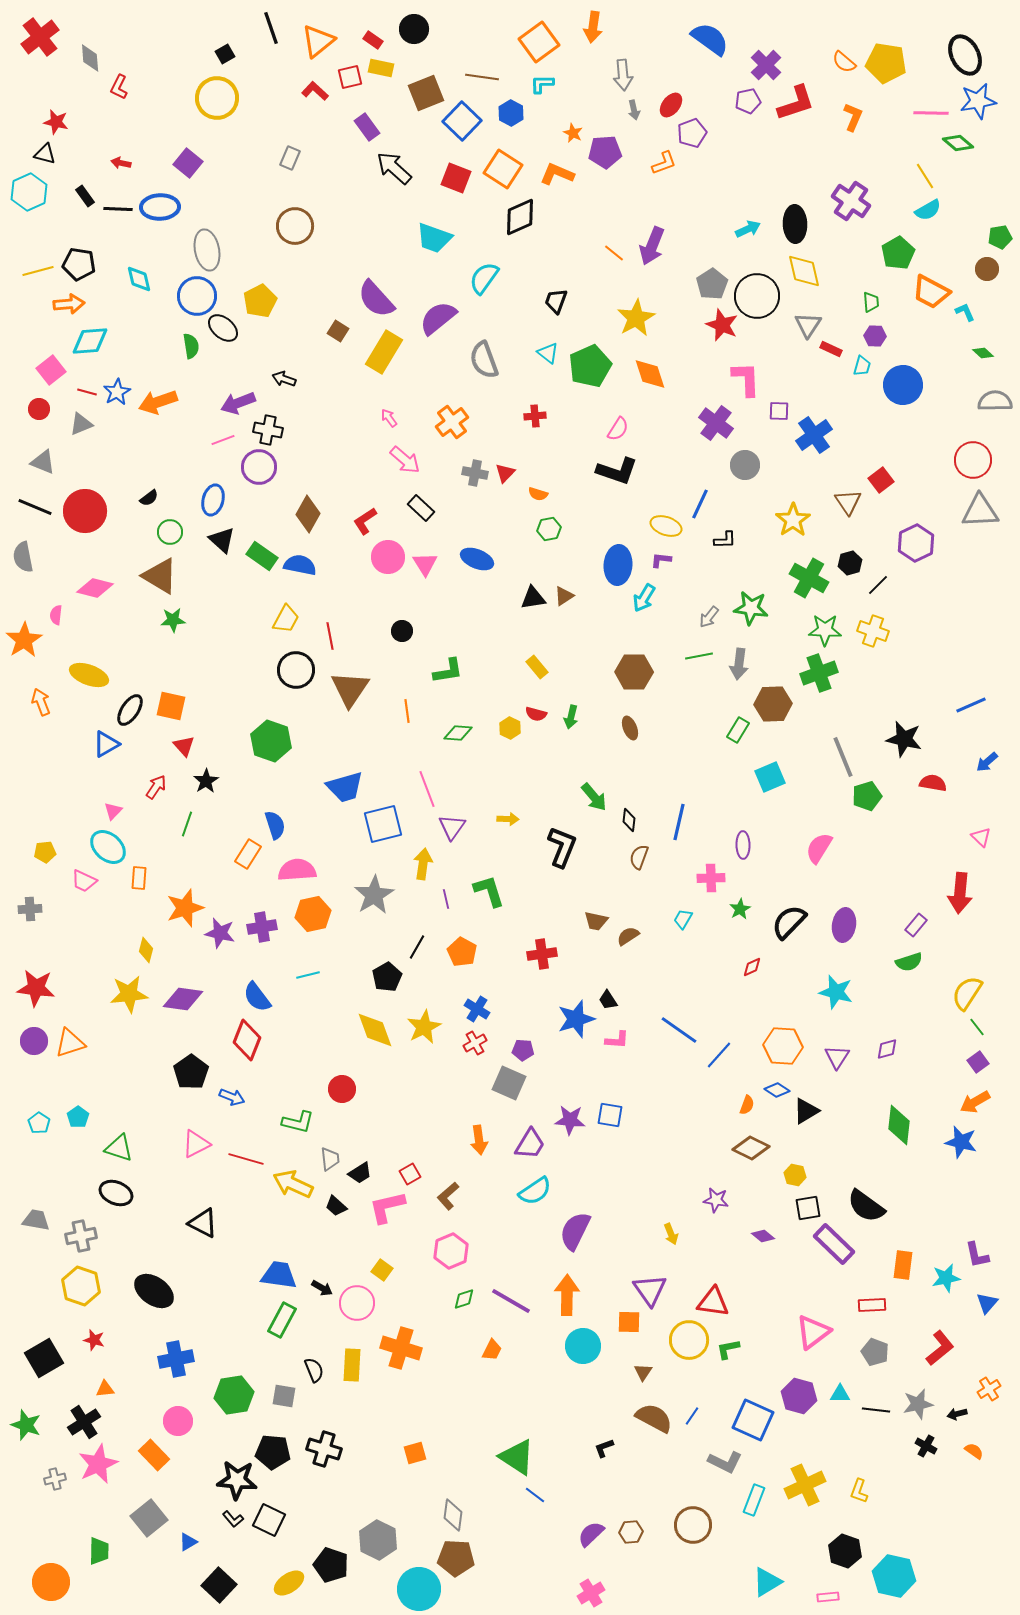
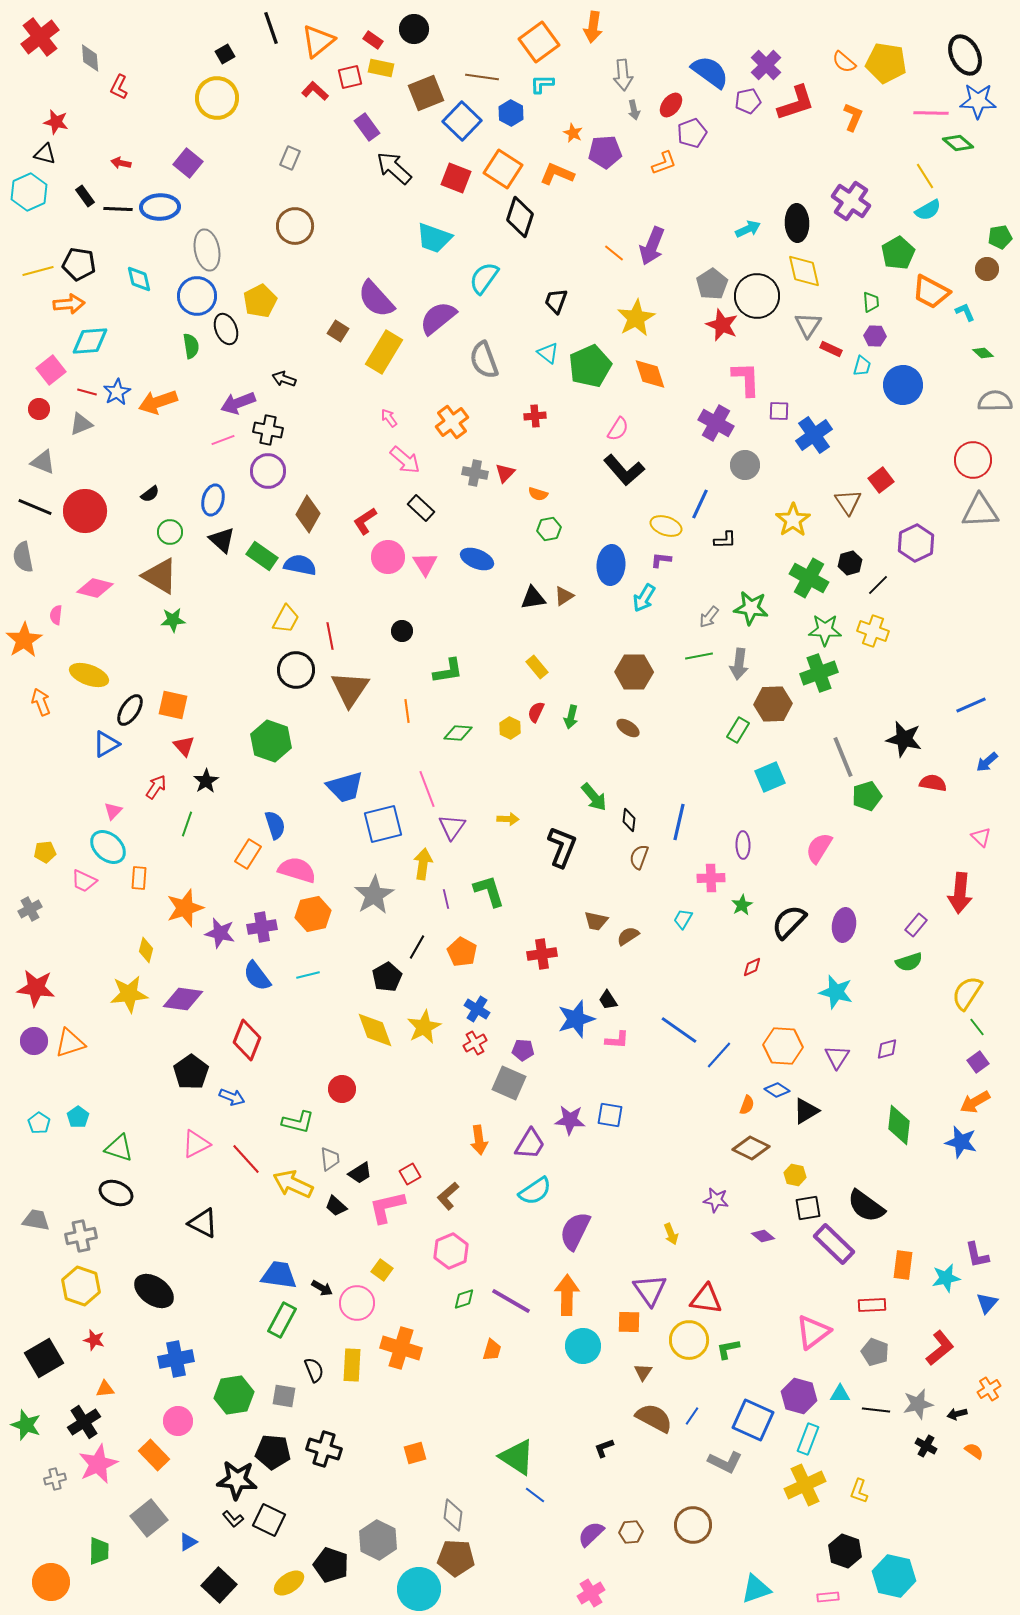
blue semicircle at (710, 39): moved 33 px down
blue star at (978, 101): rotated 12 degrees clockwise
black diamond at (520, 217): rotated 48 degrees counterclockwise
black ellipse at (795, 224): moved 2 px right, 1 px up
black ellipse at (223, 328): moved 3 px right, 1 px down; rotated 28 degrees clockwise
purple cross at (716, 423): rotated 8 degrees counterclockwise
purple circle at (259, 467): moved 9 px right, 4 px down
black L-shape at (617, 471): moved 7 px right, 1 px up; rotated 30 degrees clockwise
black semicircle at (149, 498): moved 1 px right, 4 px up
blue ellipse at (618, 565): moved 7 px left
orange square at (171, 706): moved 2 px right, 1 px up
red semicircle at (536, 714): moved 2 px up; rotated 100 degrees clockwise
brown ellipse at (630, 728): moved 2 px left; rotated 35 degrees counterclockwise
pink semicircle at (297, 870): rotated 21 degrees clockwise
gray cross at (30, 909): rotated 25 degrees counterclockwise
green star at (740, 909): moved 2 px right, 4 px up
blue semicircle at (257, 997): moved 21 px up
red line at (246, 1159): rotated 32 degrees clockwise
red triangle at (713, 1302): moved 7 px left, 3 px up
orange trapezoid at (492, 1350): rotated 10 degrees counterclockwise
cyan rectangle at (754, 1500): moved 54 px right, 61 px up
cyan triangle at (767, 1582): moved 11 px left, 7 px down; rotated 12 degrees clockwise
